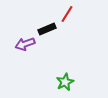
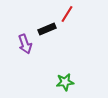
purple arrow: rotated 90 degrees counterclockwise
green star: rotated 18 degrees clockwise
